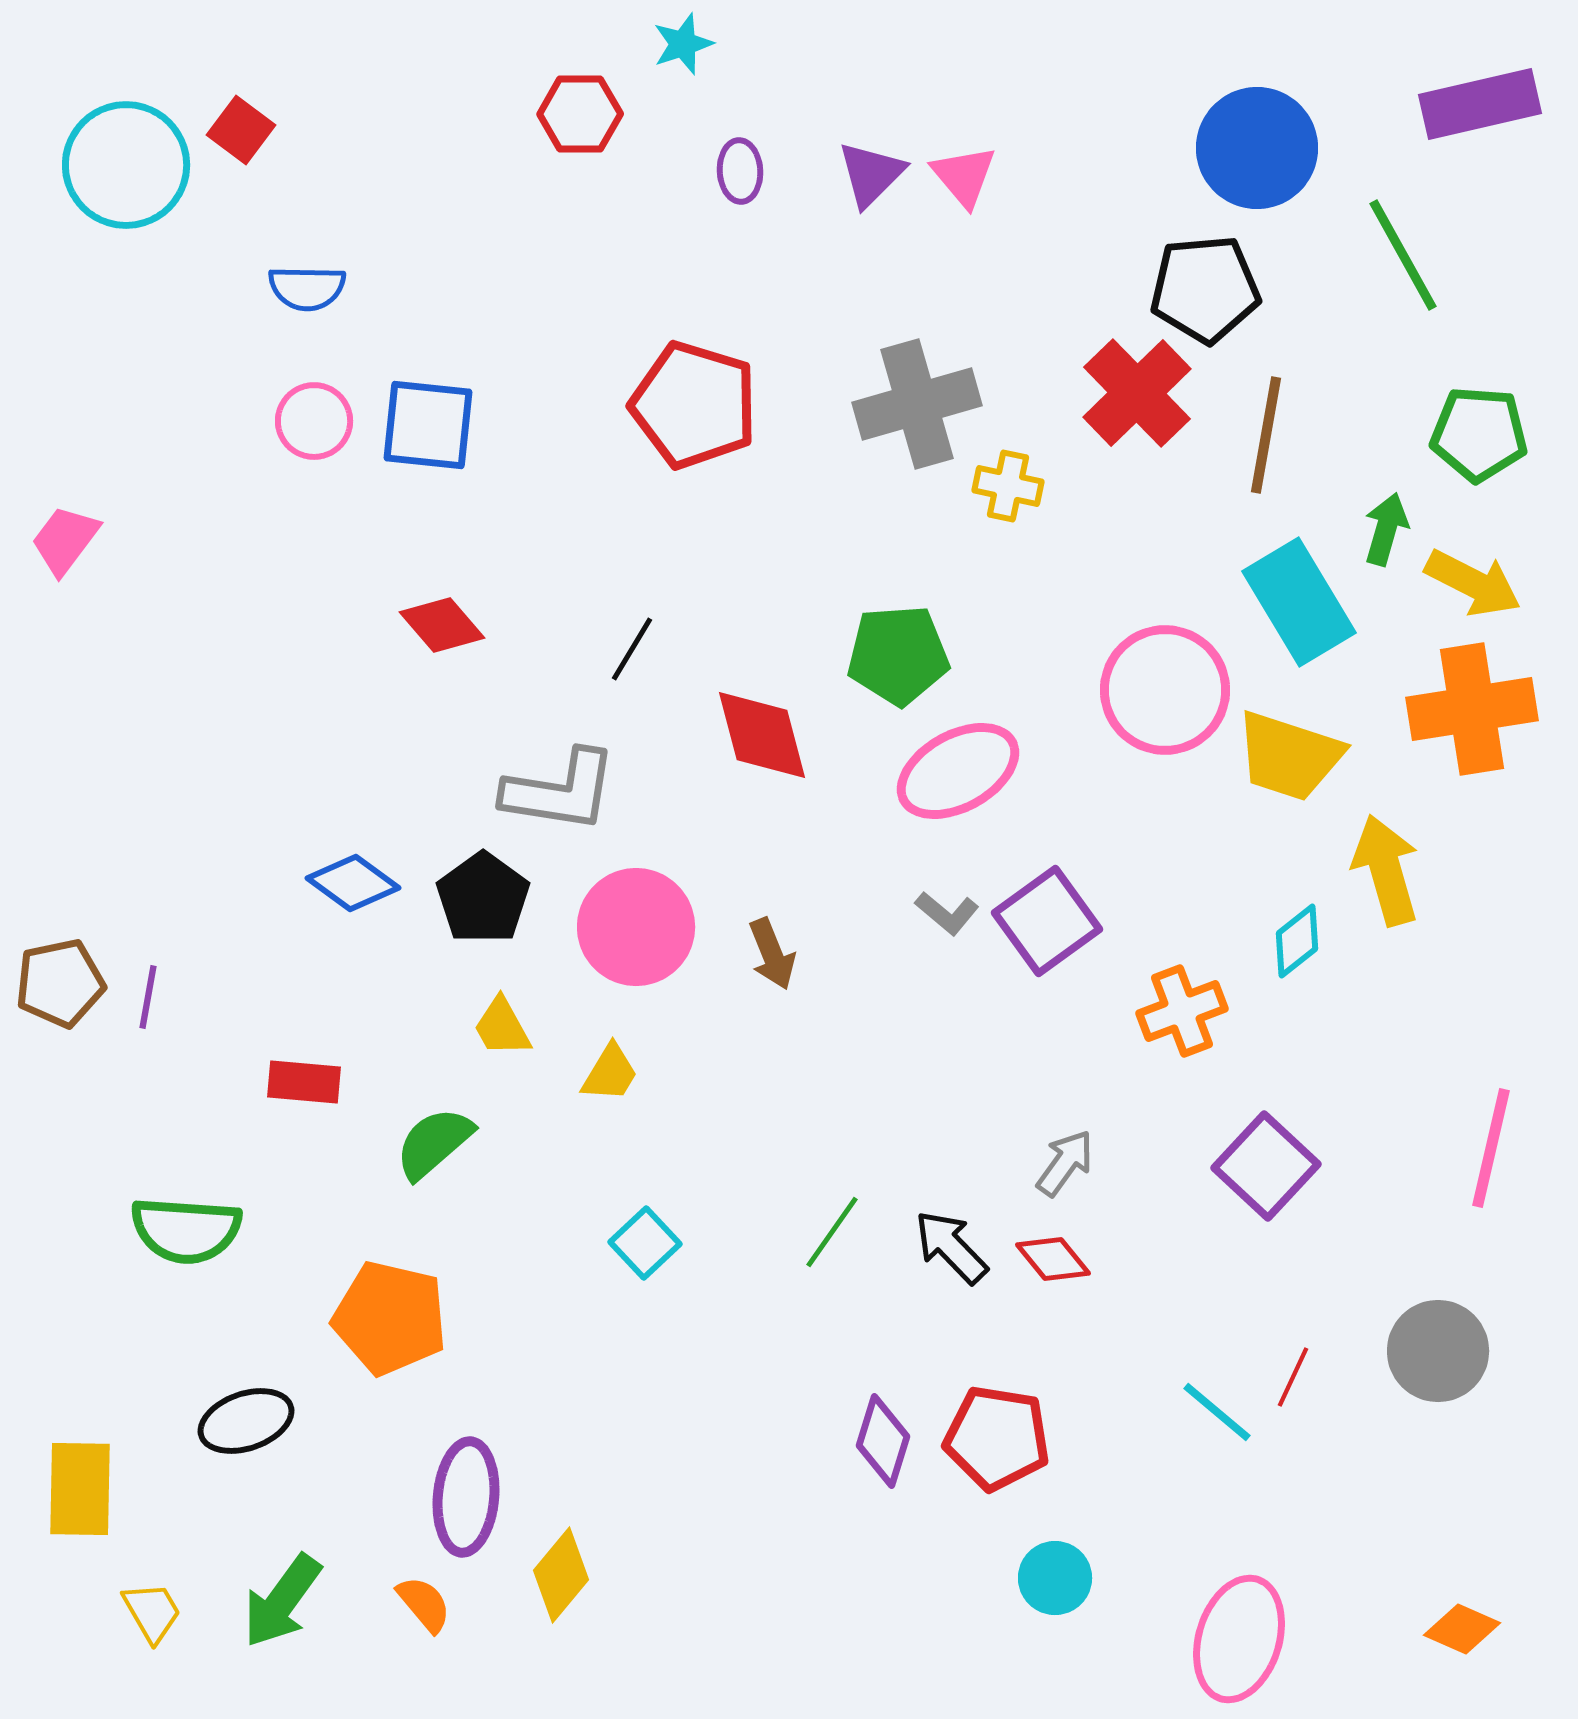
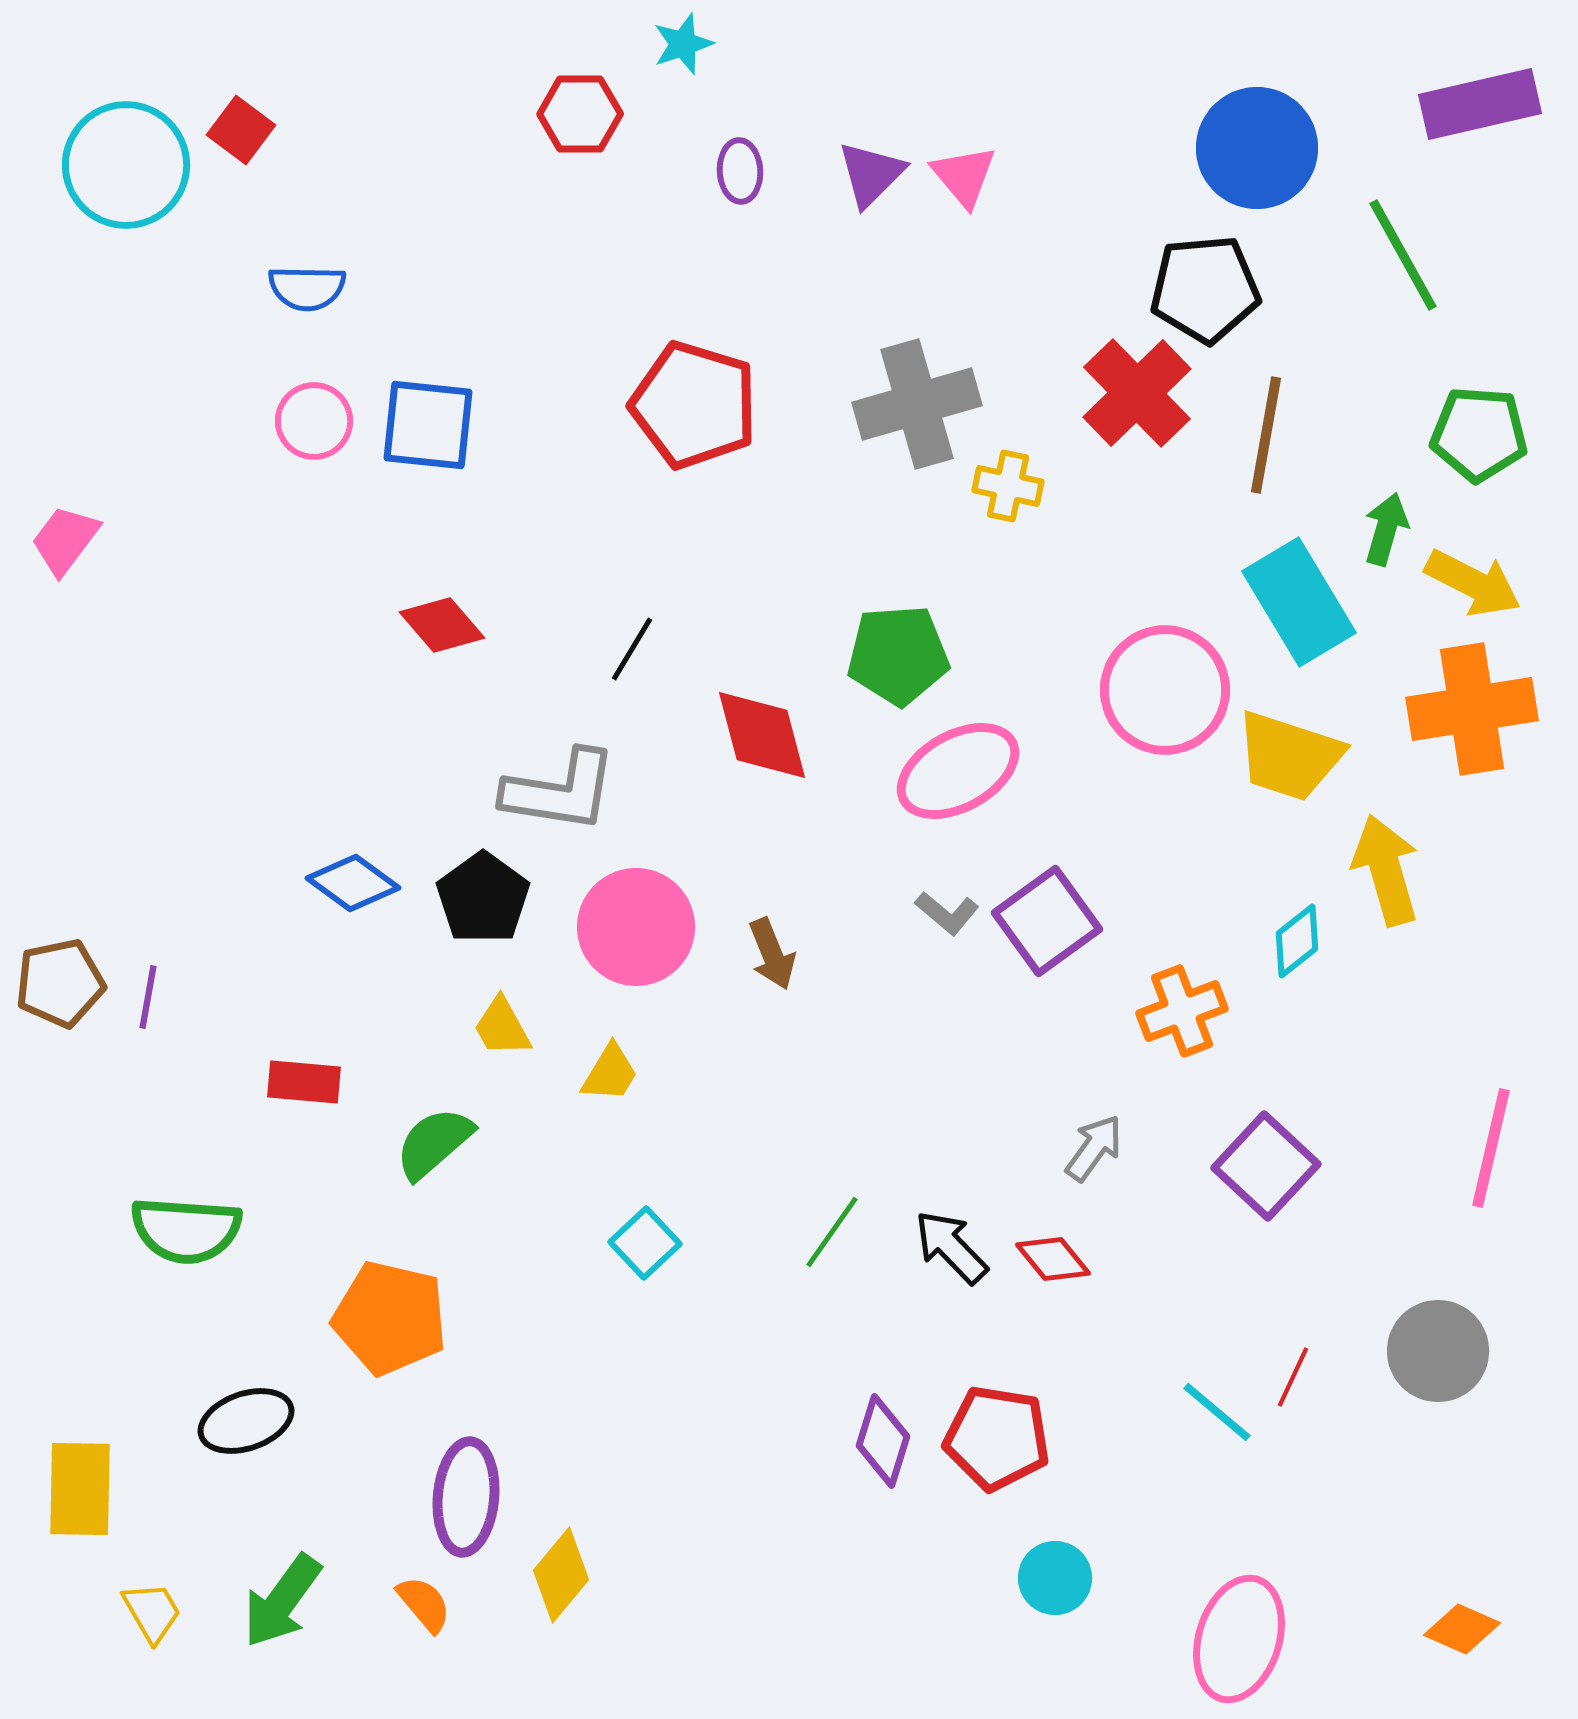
gray arrow at (1065, 1163): moved 29 px right, 15 px up
